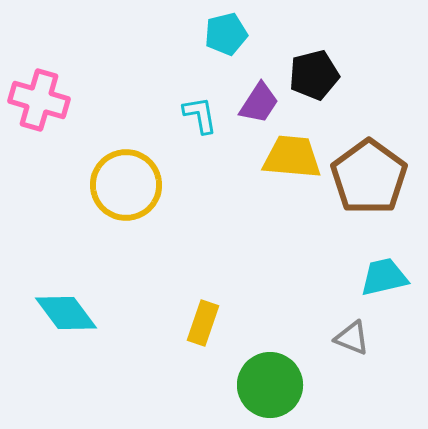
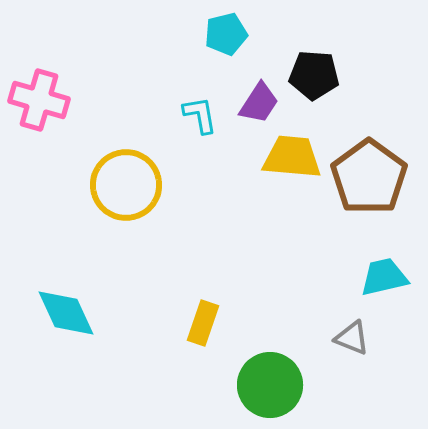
black pentagon: rotated 18 degrees clockwise
cyan diamond: rotated 12 degrees clockwise
